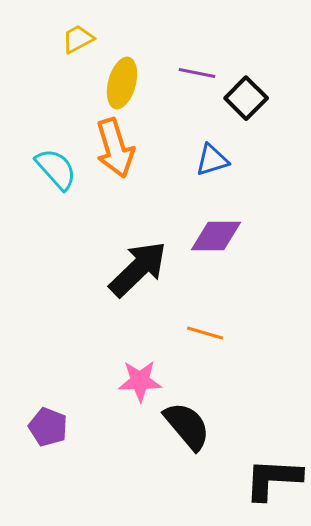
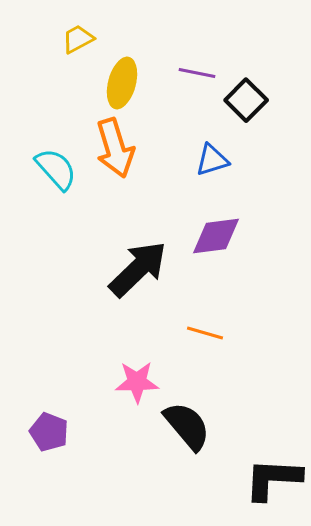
black square: moved 2 px down
purple diamond: rotated 8 degrees counterclockwise
pink star: moved 3 px left, 1 px down
purple pentagon: moved 1 px right, 5 px down
